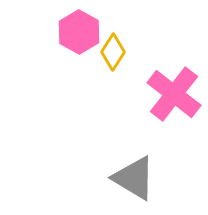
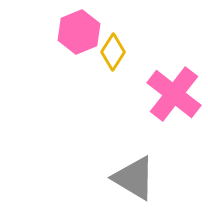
pink hexagon: rotated 9 degrees clockwise
